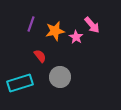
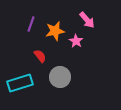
pink arrow: moved 5 px left, 5 px up
pink star: moved 4 px down
